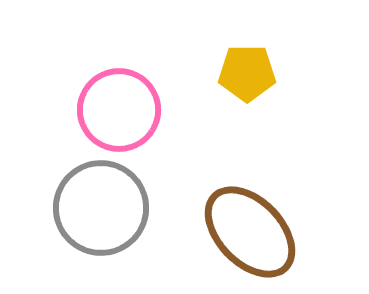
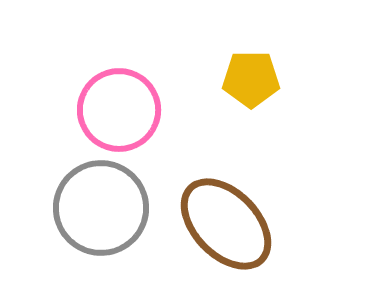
yellow pentagon: moved 4 px right, 6 px down
brown ellipse: moved 24 px left, 8 px up
